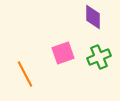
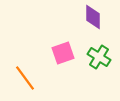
green cross: rotated 35 degrees counterclockwise
orange line: moved 4 px down; rotated 8 degrees counterclockwise
